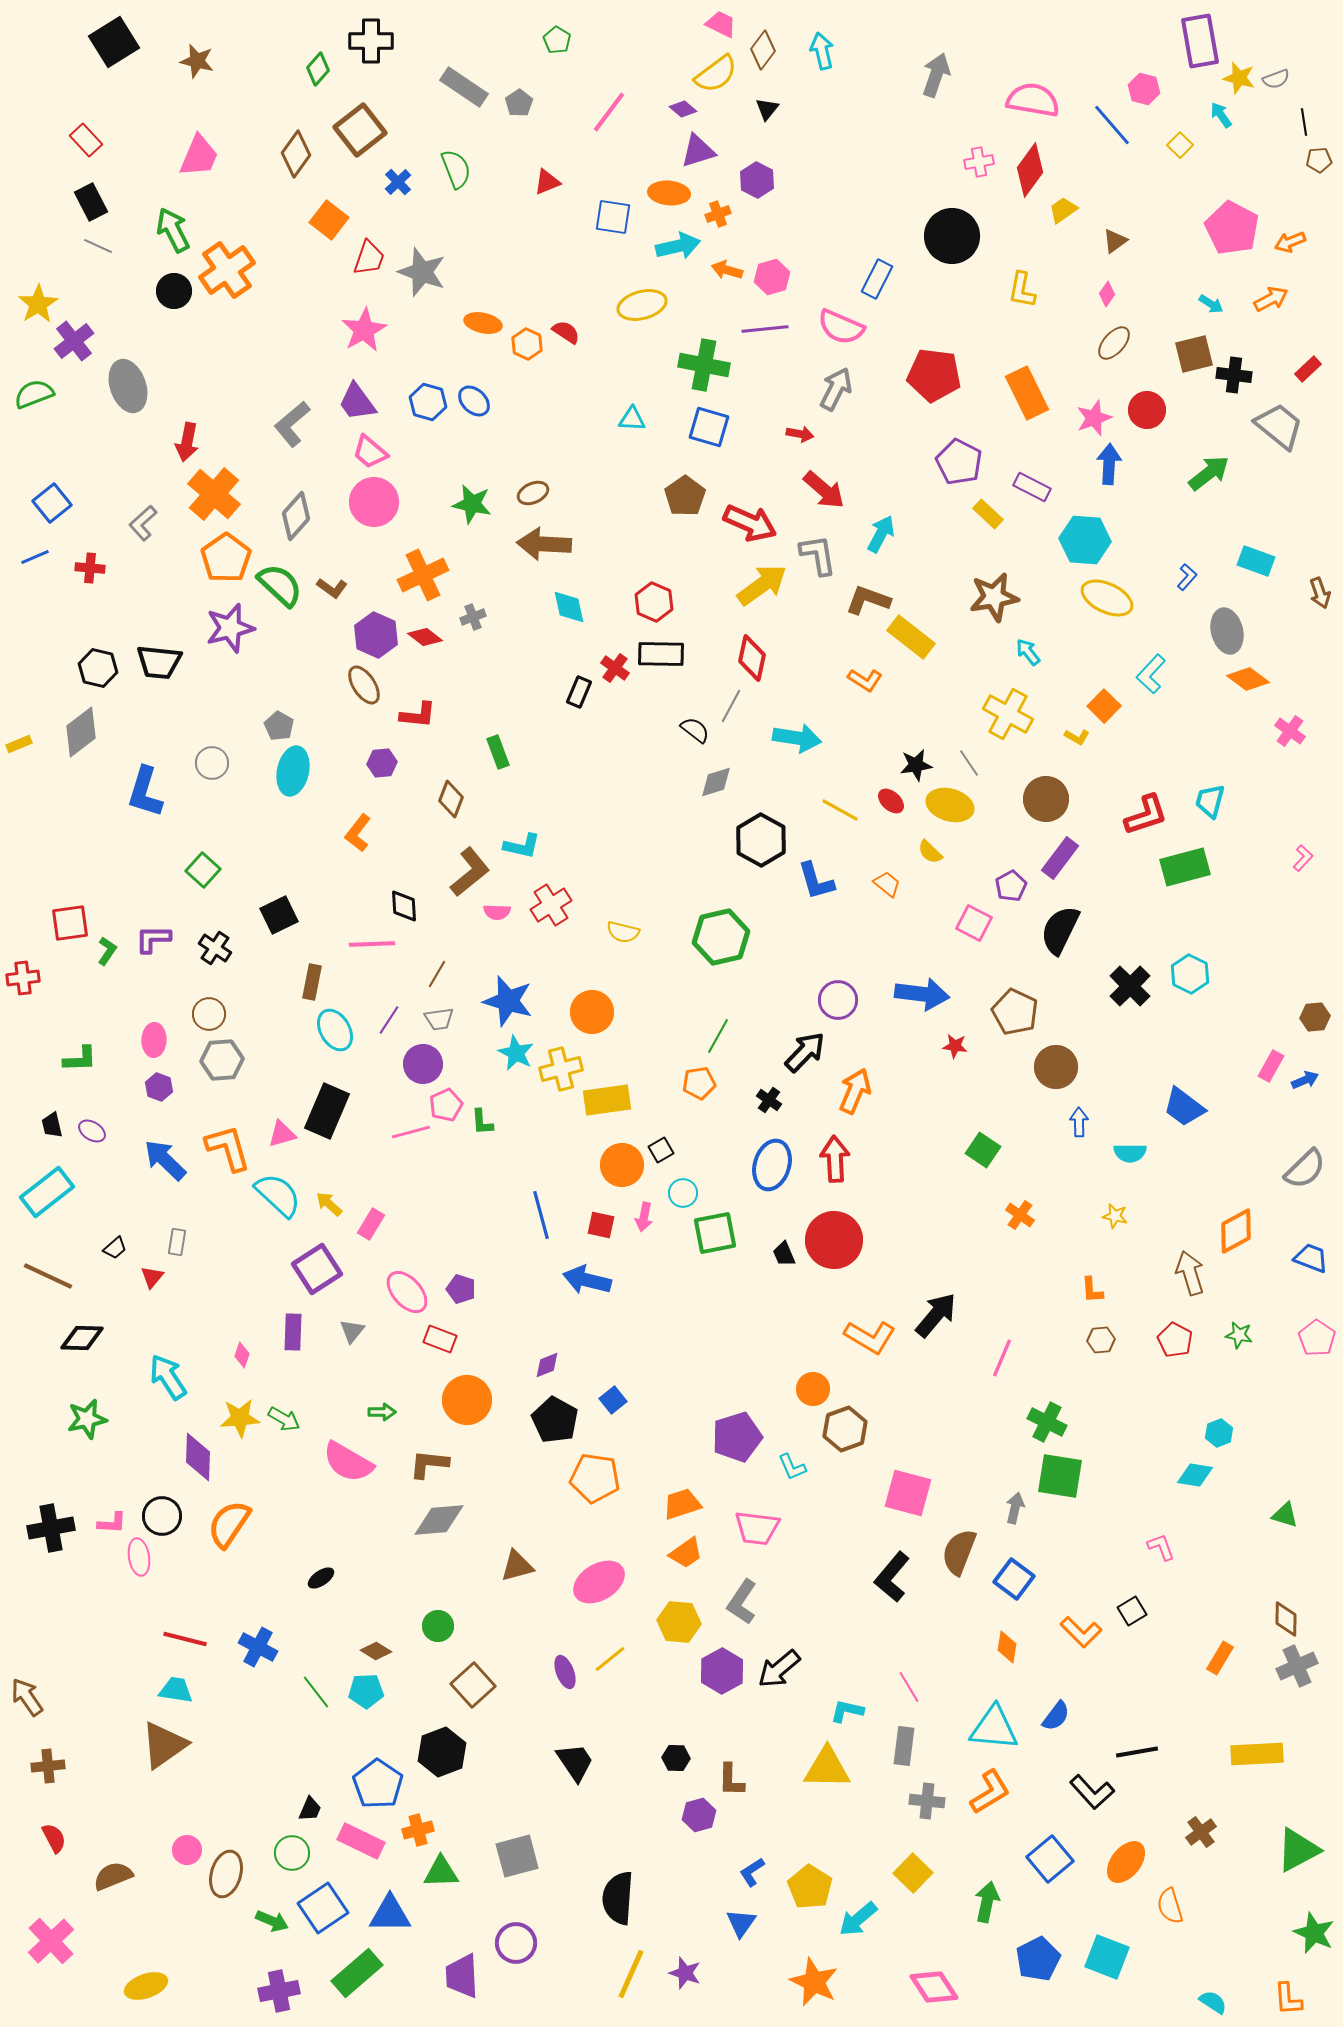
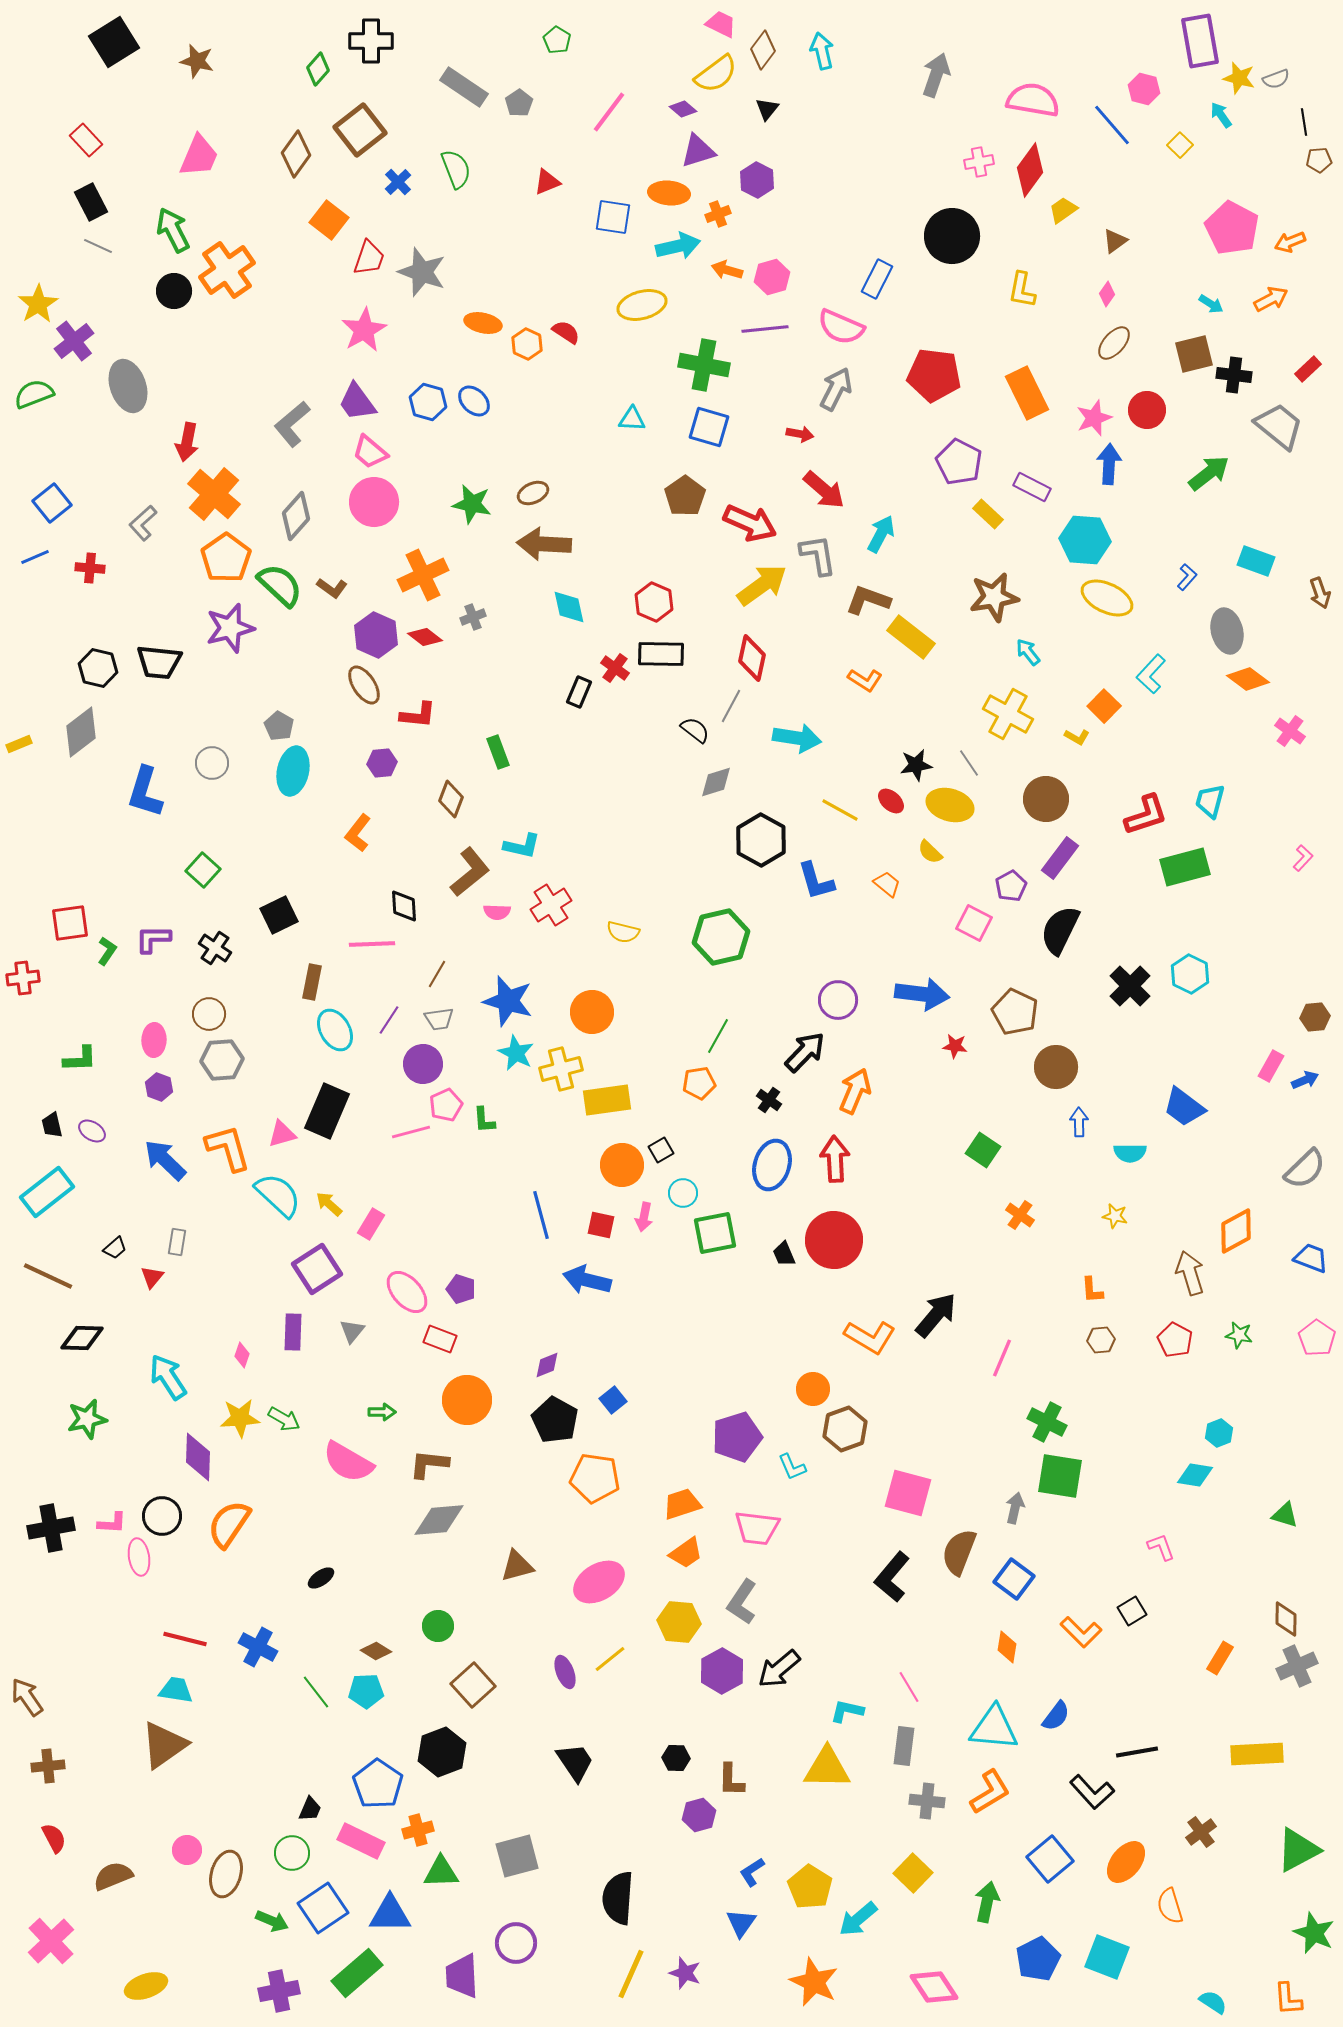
green L-shape at (482, 1122): moved 2 px right, 2 px up
